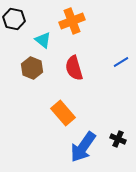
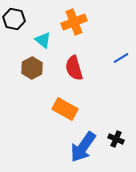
orange cross: moved 2 px right, 1 px down
blue line: moved 4 px up
brown hexagon: rotated 10 degrees clockwise
orange rectangle: moved 2 px right, 4 px up; rotated 20 degrees counterclockwise
black cross: moved 2 px left
